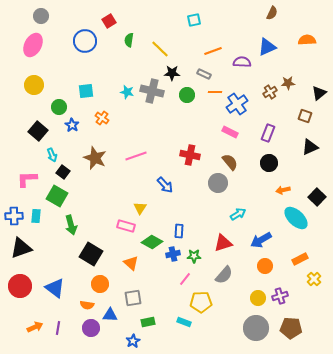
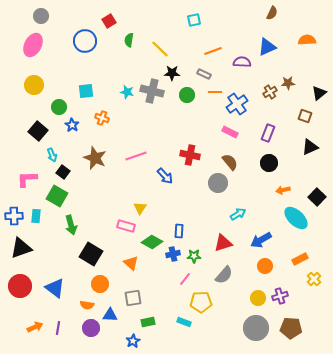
orange cross at (102, 118): rotated 16 degrees counterclockwise
blue arrow at (165, 185): moved 9 px up
